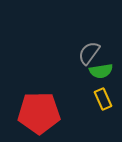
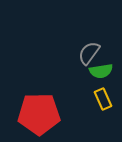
red pentagon: moved 1 px down
